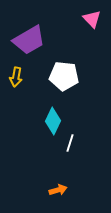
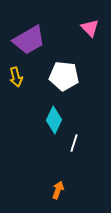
pink triangle: moved 2 px left, 9 px down
yellow arrow: rotated 24 degrees counterclockwise
cyan diamond: moved 1 px right, 1 px up
white line: moved 4 px right
orange arrow: rotated 54 degrees counterclockwise
